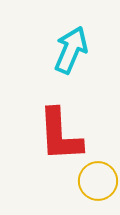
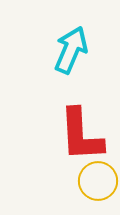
red L-shape: moved 21 px right
